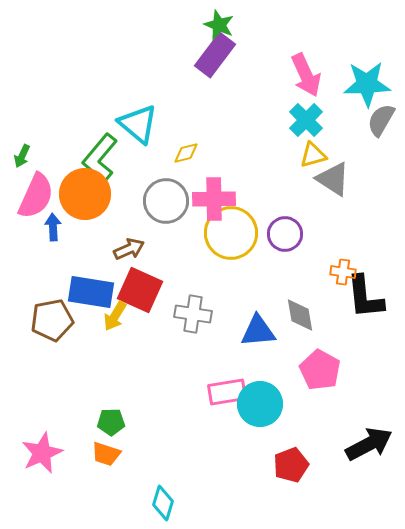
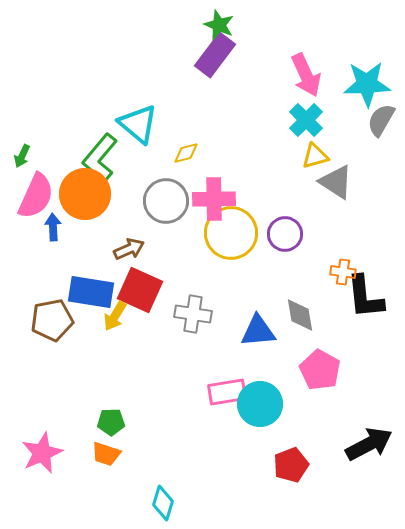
yellow triangle: moved 2 px right, 1 px down
gray triangle: moved 3 px right, 3 px down
